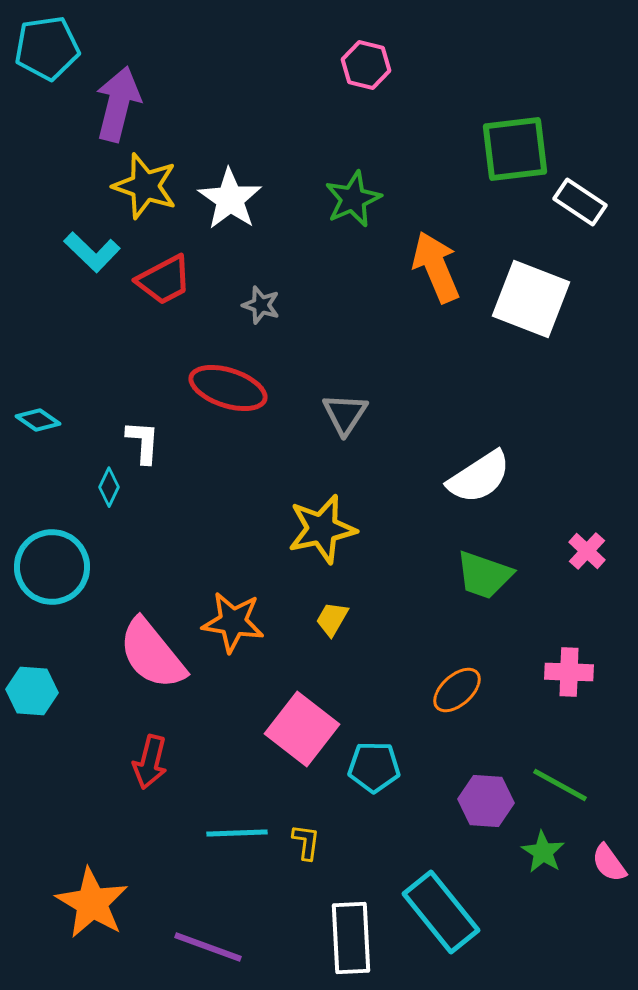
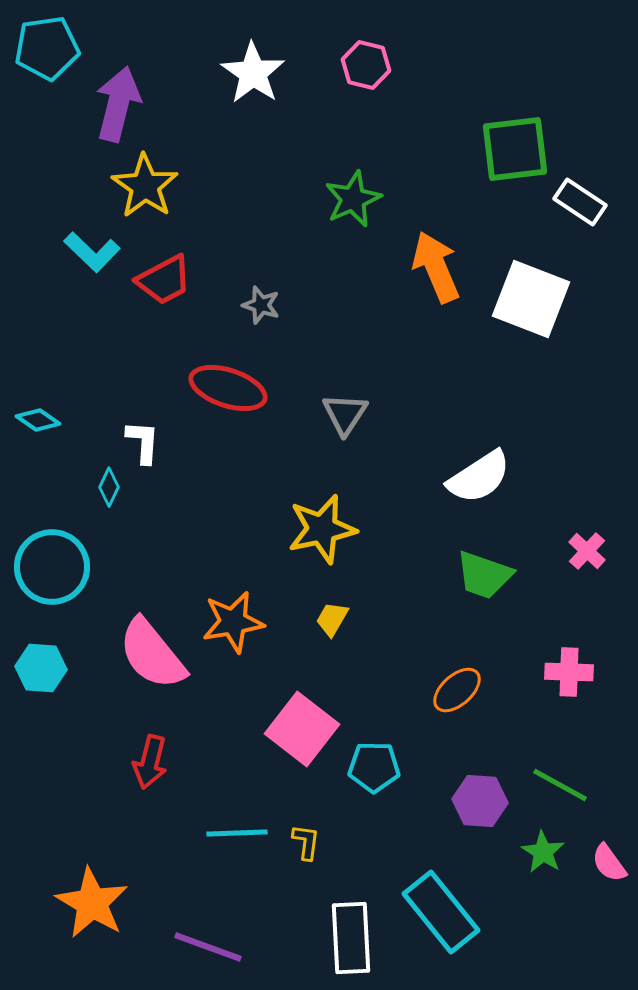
yellow star at (145, 186): rotated 16 degrees clockwise
white star at (230, 199): moved 23 px right, 126 px up
orange star at (233, 622): rotated 18 degrees counterclockwise
cyan hexagon at (32, 691): moved 9 px right, 23 px up
purple hexagon at (486, 801): moved 6 px left
